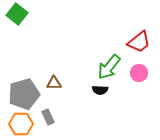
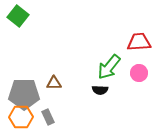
green square: moved 1 px right, 2 px down
red trapezoid: rotated 145 degrees counterclockwise
gray pentagon: rotated 16 degrees clockwise
orange hexagon: moved 7 px up
